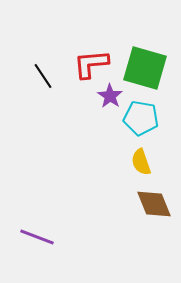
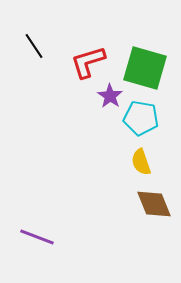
red L-shape: moved 3 px left, 2 px up; rotated 12 degrees counterclockwise
black line: moved 9 px left, 30 px up
